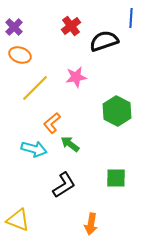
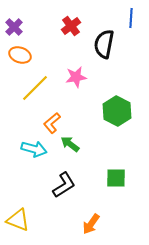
black semicircle: moved 3 px down; rotated 60 degrees counterclockwise
orange arrow: rotated 25 degrees clockwise
